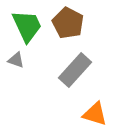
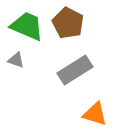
green trapezoid: rotated 42 degrees counterclockwise
gray rectangle: rotated 16 degrees clockwise
